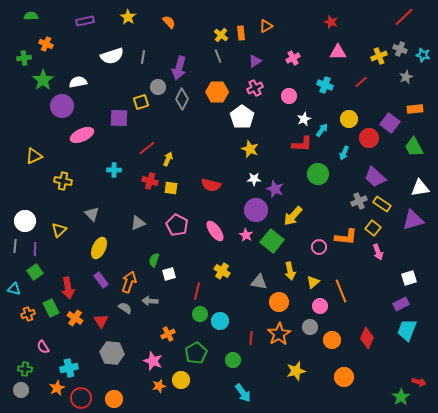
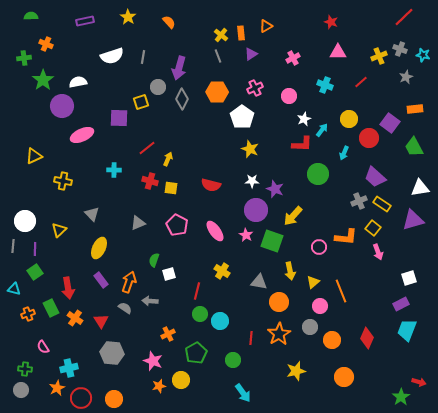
purple triangle at (255, 61): moved 4 px left, 7 px up
white star at (254, 179): moved 2 px left, 2 px down
green square at (272, 241): rotated 20 degrees counterclockwise
gray line at (15, 246): moved 2 px left
